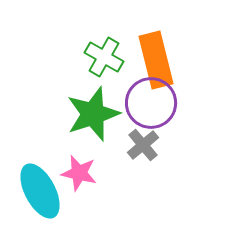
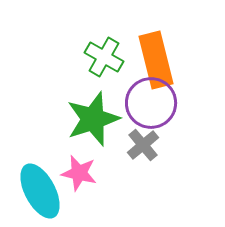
green star: moved 5 px down
